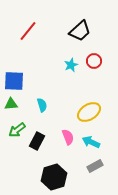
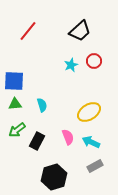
green triangle: moved 4 px right
